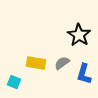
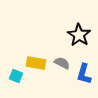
gray semicircle: rotated 63 degrees clockwise
cyan square: moved 2 px right, 6 px up
